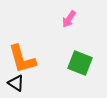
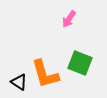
orange L-shape: moved 23 px right, 15 px down
black triangle: moved 3 px right, 1 px up
